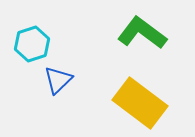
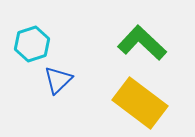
green L-shape: moved 10 px down; rotated 6 degrees clockwise
